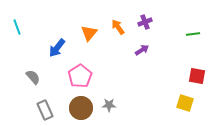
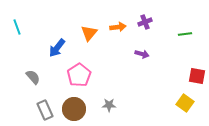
orange arrow: rotated 119 degrees clockwise
green line: moved 8 px left
purple arrow: moved 4 px down; rotated 48 degrees clockwise
pink pentagon: moved 1 px left, 1 px up
yellow square: rotated 18 degrees clockwise
brown circle: moved 7 px left, 1 px down
